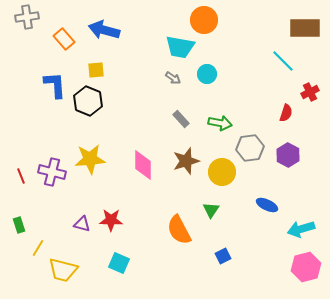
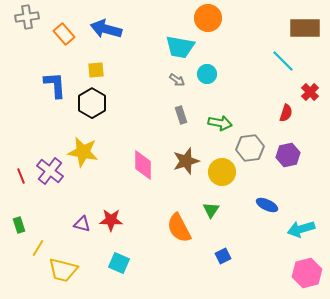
orange circle: moved 4 px right, 2 px up
blue arrow: moved 2 px right, 1 px up
orange rectangle: moved 5 px up
gray arrow: moved 4 px right, 2 px down
red cross: rotated 18 degrees counterclockwise
black hexagon: moved 4 px right, 2 px down; rotated 8 degrees clockwise
gray rectangle: moved 4 px up; rotated 24 degrees clockwise
purple hexagon: rotated 20 degrees clockwise
yellow star: moved 7 px left, 7 px up; rotated 16 degrees clockwise
purple cross: moved 2 px left, 1 px up; rotated 24 degrees clockwise
orange semicircle: moved 2 px up
pink hexagon: moved 1 px right, 6 px down
